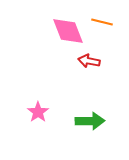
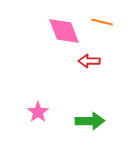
pink diamond: moved 4 px left
red arrow: rotated 10 degrees counterclockwise
